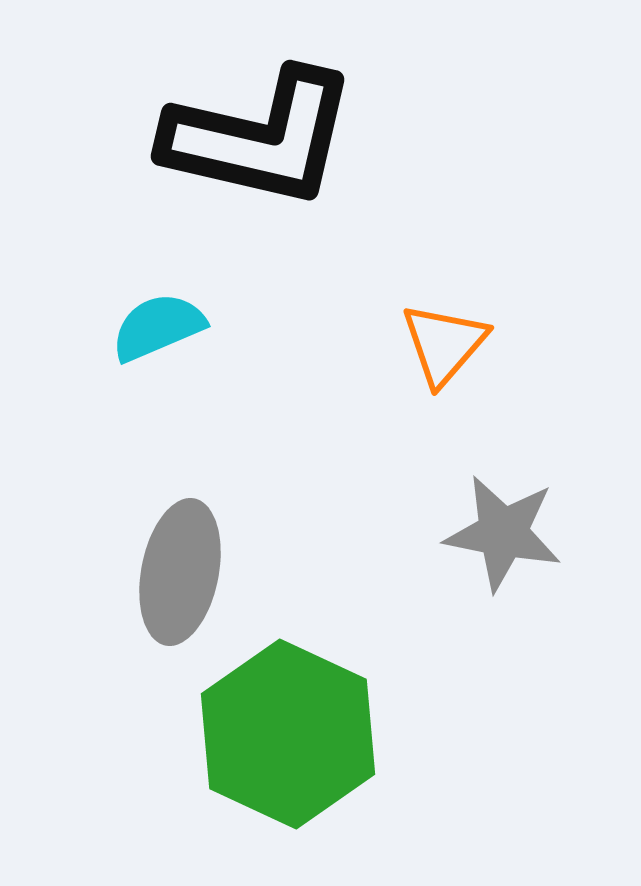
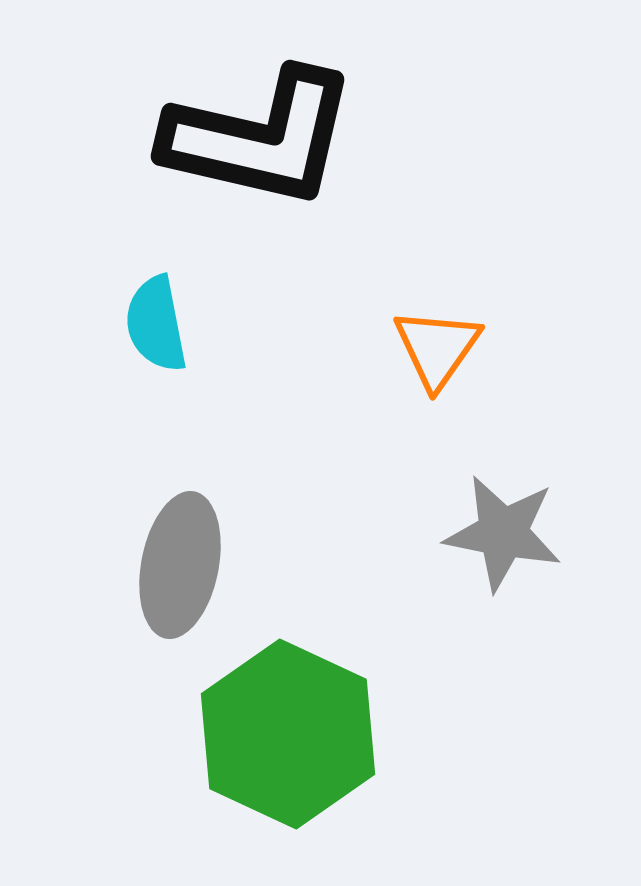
cyan semicircle: moved 2 px left, 3 px up; rotated 78 degrees counterclockwise
orange triangle: moved 7 px left, 4 px down; rotated 6 degrees counterclockwise
gray ellipse: moved 7 px up
